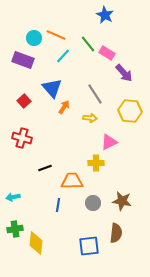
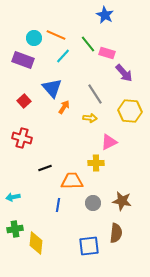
pink rectangle: rotated 14 degrees counterclockwise
